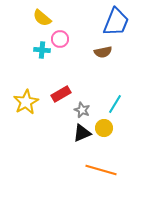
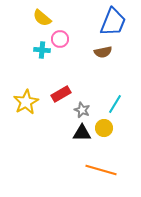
blue trapezoid: moved 3 px left
black triangle: rotated 24 degrees clockwise
